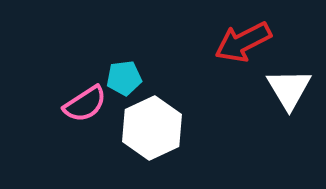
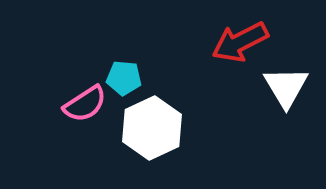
red arrow: moved 3 px left
cyan pentagon: rotated 12 degrees clockwise
white triangle: moved 3 px left, 2 px up
